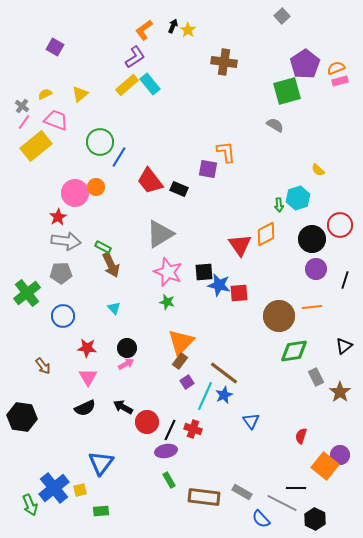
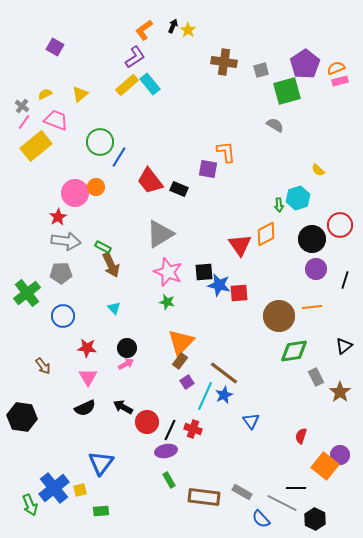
gray square at (282, 16): moved 21 px left, 54 px down; rotated 28 degrees clockwise
